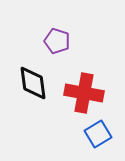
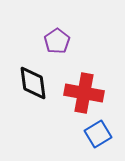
purple pentagon: rotated 20 degrees clockwise
